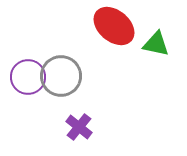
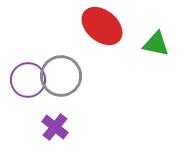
red ellipse: moved 12 px left
purple circle: moved 3 px down
purple cross: moved 24 px left
